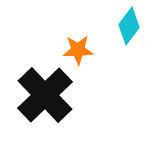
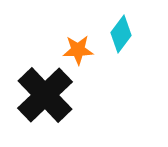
cyan diamond: moved 8 px left, 8 px down
